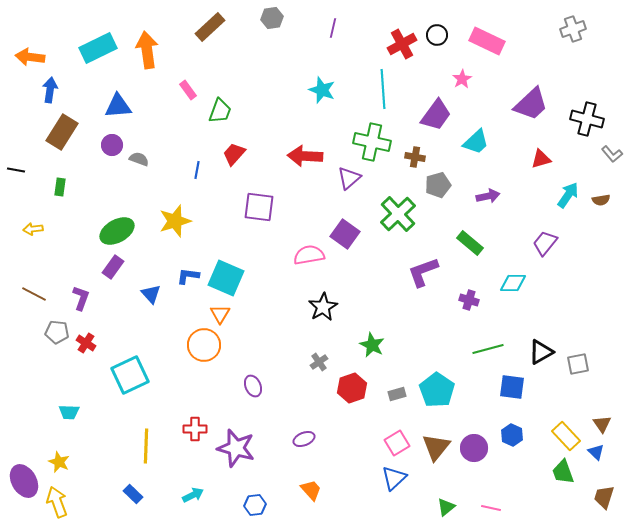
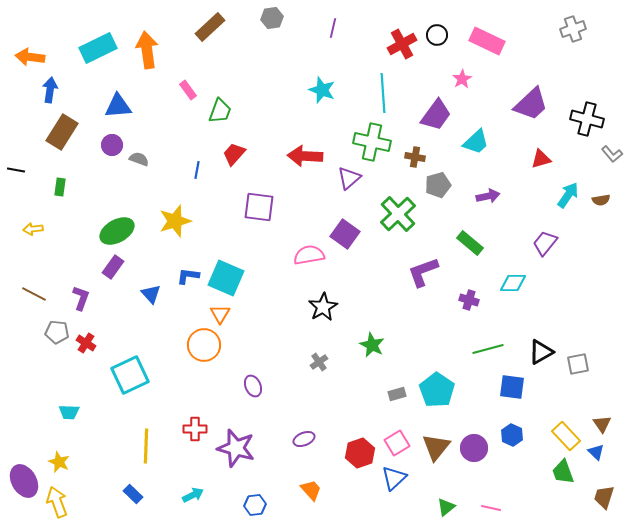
cyan line at (383, 89): moved 4 px down
red hexagon at (352, 388): moved 8 px right, 65 px down
